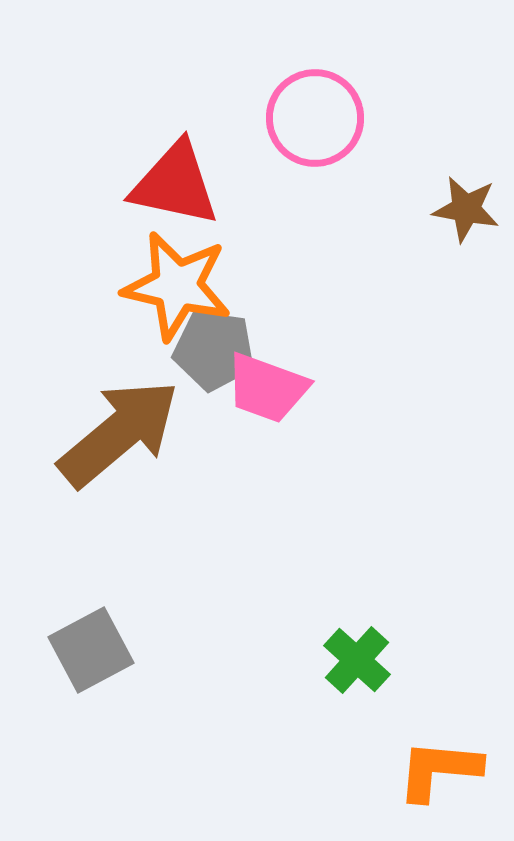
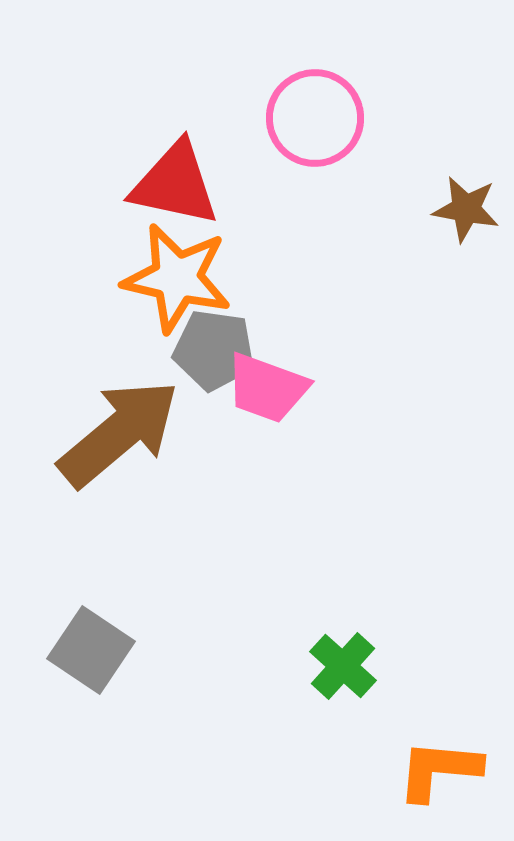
orange star: moved 8 px up
gray square: rotated 28 degrees counterclockwise
green cross: moved 14 px left, 6 px down
